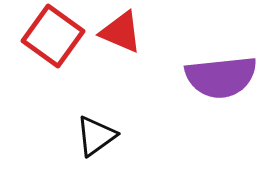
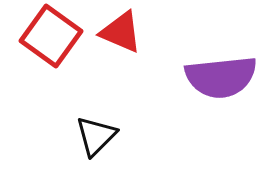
red square: moved 2 px left
black triangle: rotated 9 degrees counterclockwise
